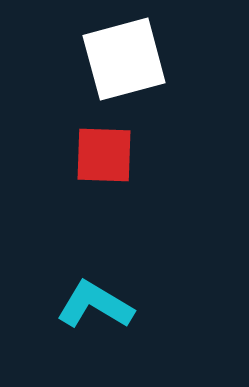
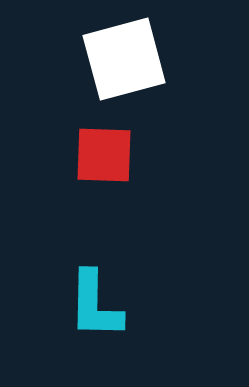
cyan L-shape: rotated 120 degrees counterclockwise
